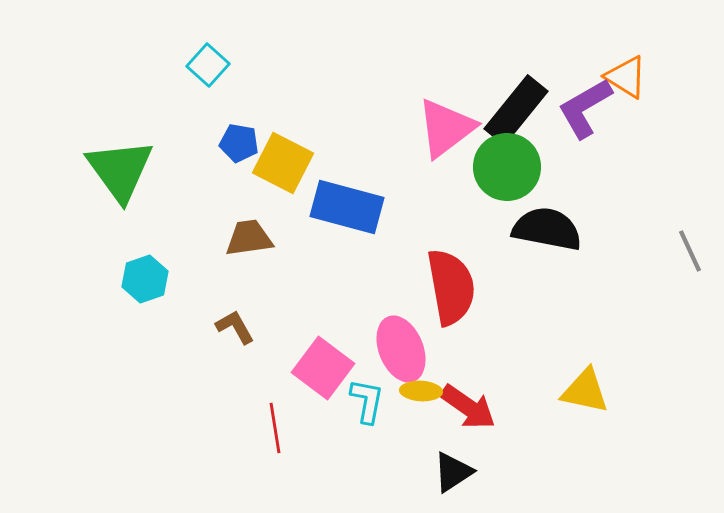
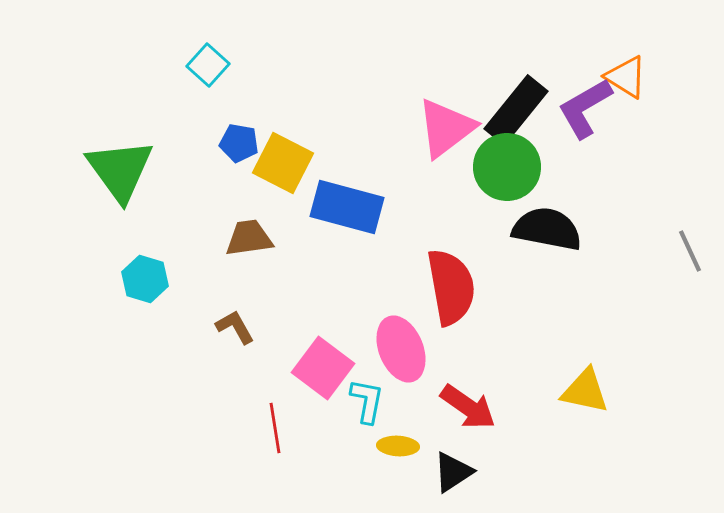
cyan hexagon: rotated 24 degrees counterclockwise
yellow ellipse: moved 23 px left, 55 px down
